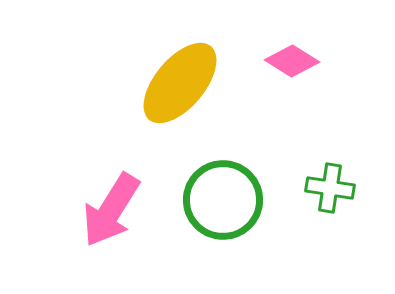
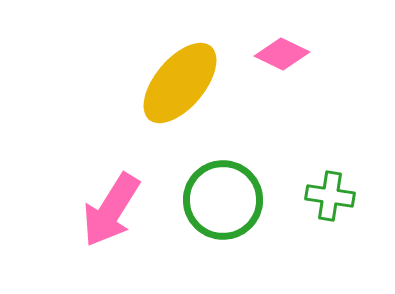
pink diamond: moved 10 px left, 7 px up; rotated 6 degrees counterclockwise
green cross: moved 8 px down
